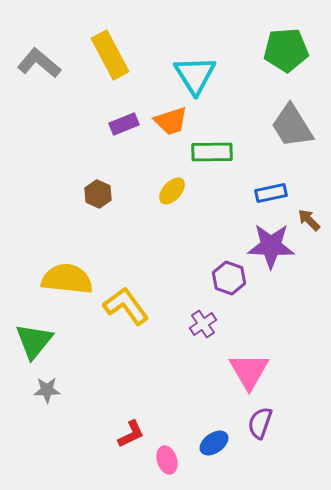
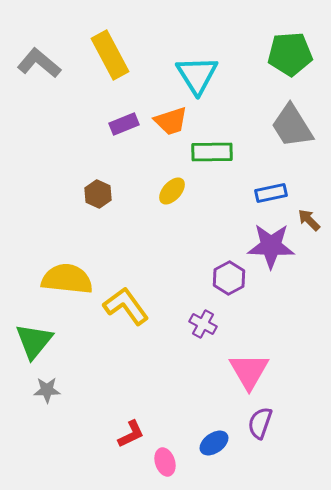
green pentagon: moved 4 px right, 4 px down
cyan triangle: moved 2 px right
purple hexagon: rotated 12 degrees clockwise
purple cross: rotated 28 degrees counterclockwise
pink ellipse: moved 2 px left, 2 px down
